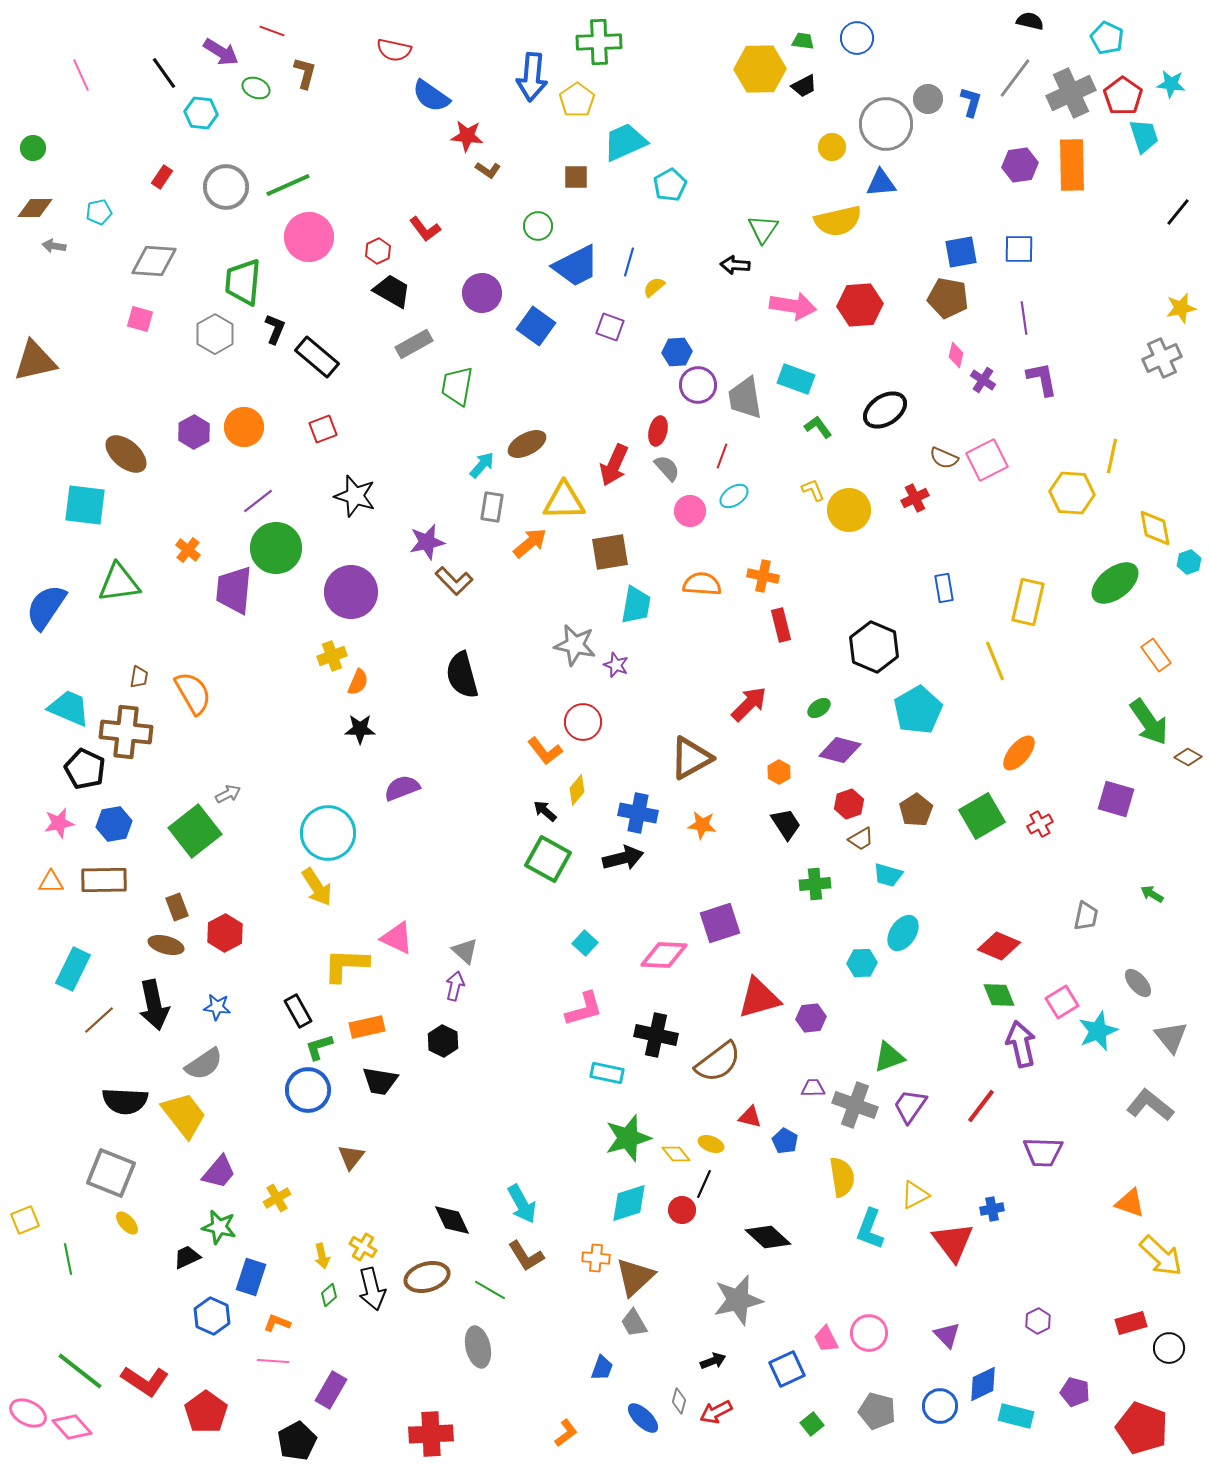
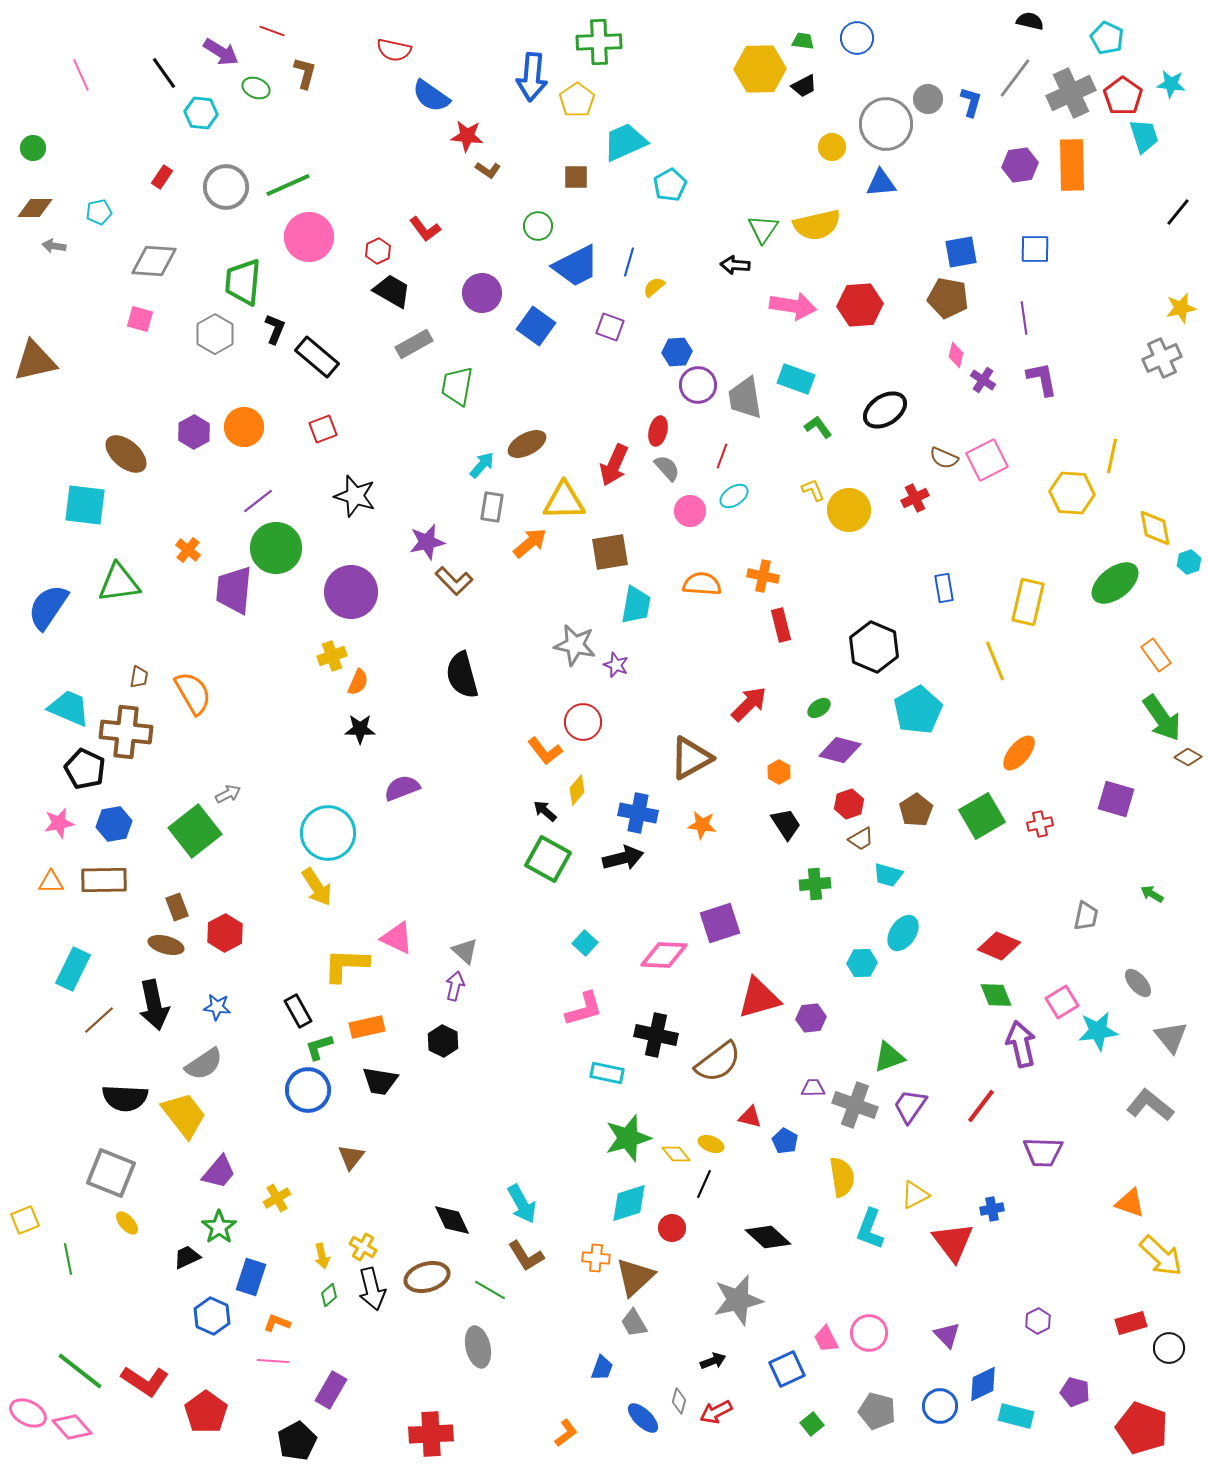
yellow semicircle at (838, 221): moved 21 px left, 4 px down
blue square at (1019, 249): moved 16 px right
blue semicircle at (46, 607): moved 2 px right
green arrow at (1149, 722): moved 13 px right, 4 px up
red cross at (1040, 824): rotated 15 degrees clockwise
green diamond at (999, 995): moved 3 px left
cyan star at (1098, 1031): rotated 15 degrees clockwise
black semicircle at (125, 1101): moved 3 px up
red circle at (682, 1210): moved 10 px left, 18 px down
green star at (219, 1227): rotated 24 degrees clockwise
